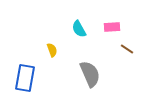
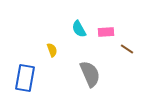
pink rectangle: moved 6 px left, 5 px down
